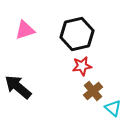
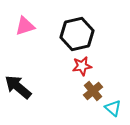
pink triangle: moved 4 px up
